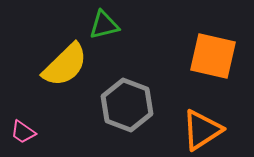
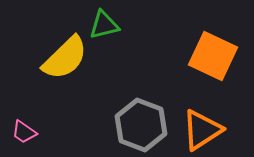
orange square: rotated 12 degrees clockwise
yellow semicircle: moved 7 px up
gray hexagon: moved 14 px right, 20 px down
pink trapezoid: moved 1 px right
